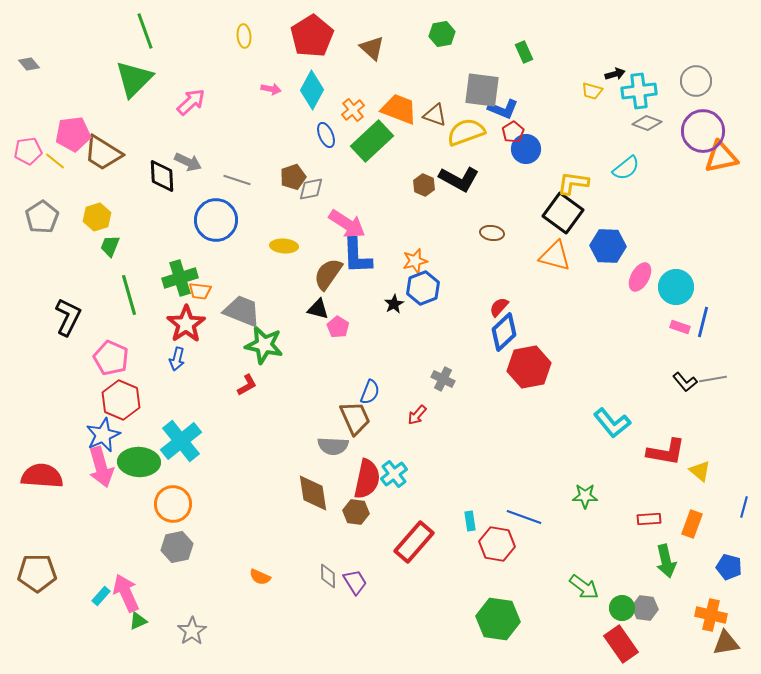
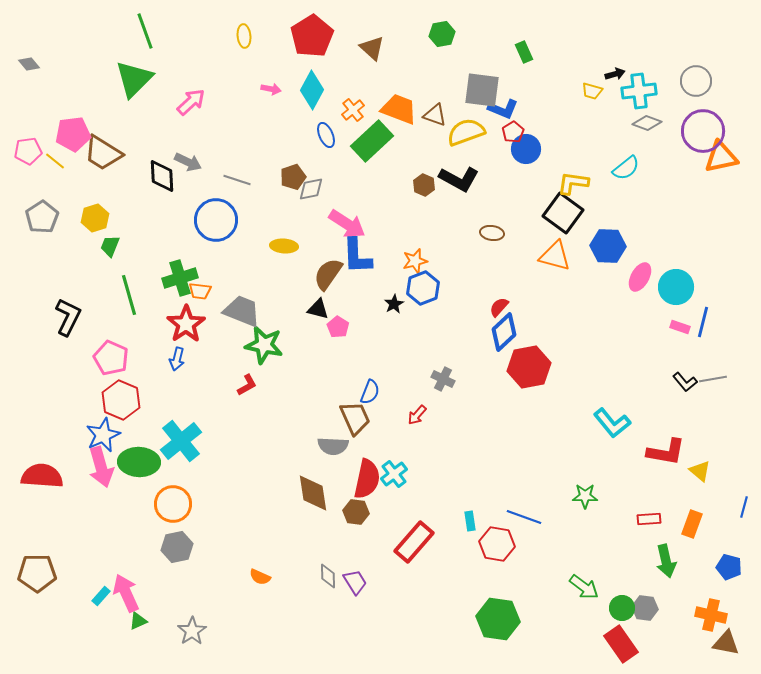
yellow hexagon at (97, 217): moved 2 px left, 1 px down
brown triangle at (726, 643): rotated 20 degrees clockwise
